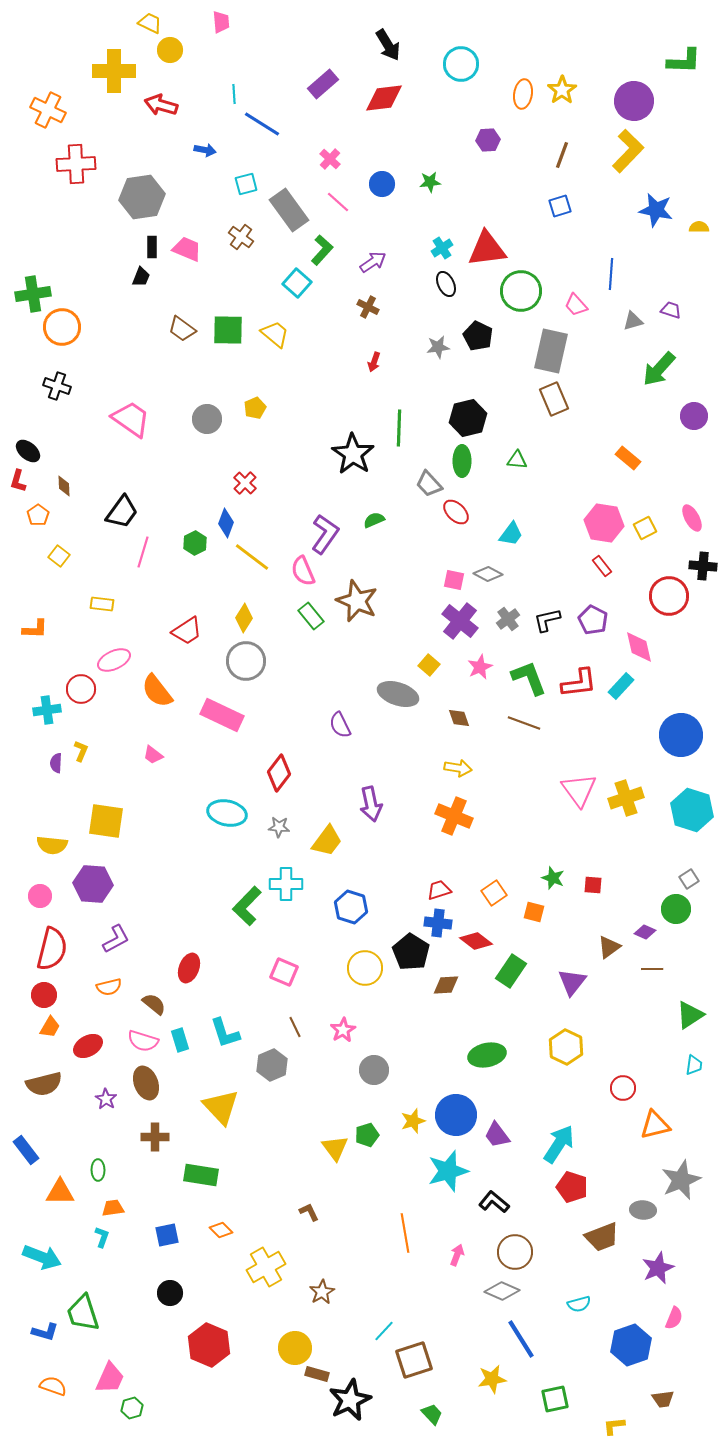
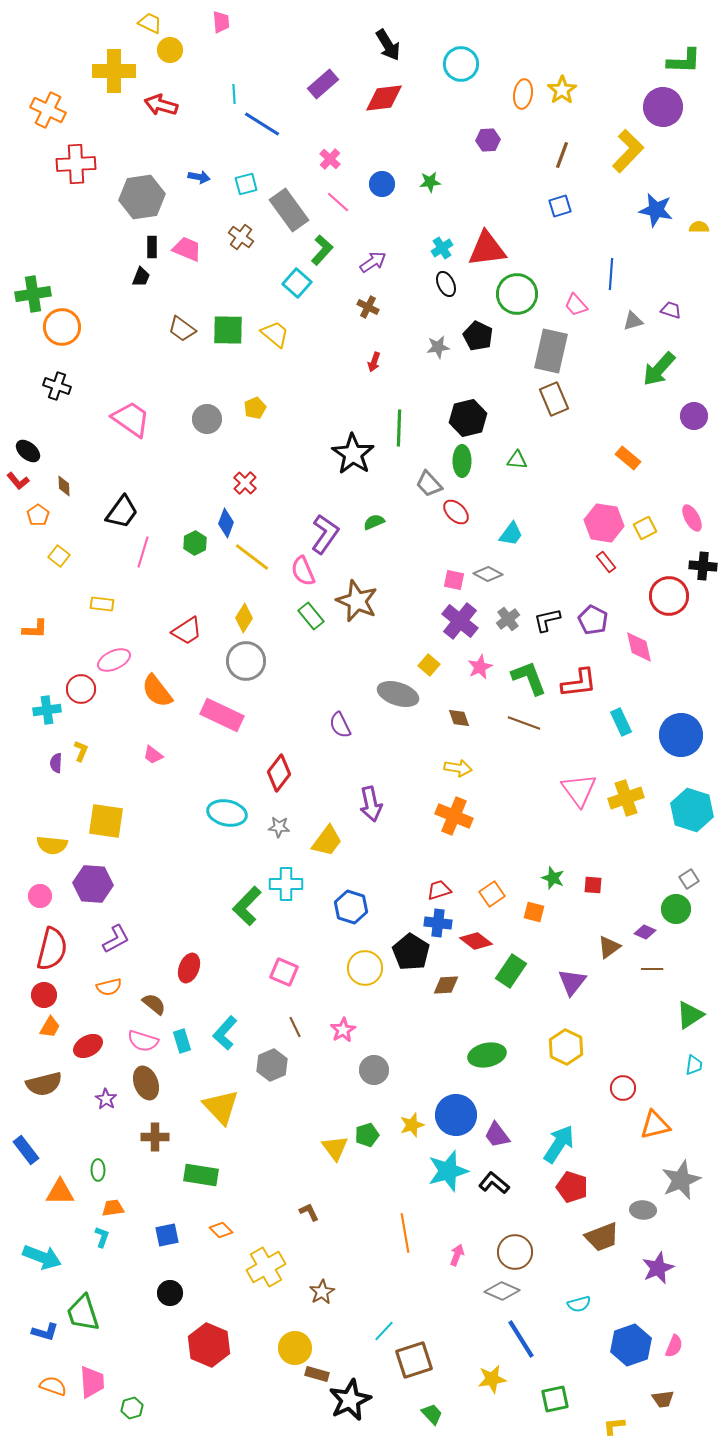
purple circle at (634, 101): moved 29 px right, 6 px down
blue arrow at (205, 150): moved 6 px left, 27 px down
green circle at (521, 291): moved 4 px left, 3 px down
red L-shape at (18, 481): rotated 55 degrees counterclockwise
green semicircle at (374, 520): moved 2 px down
red rectangle at (602, 566): moved 4 px right, 4 px up
cyan rectangle at (621, 686): moved 36 px down; rotated 68 degrees counterclockwise
orange square at (494, 893): moved 2 px left, 1 px down
cyan L-shape at (225, 1033): rotated 60 degrees clockwise
cyan rectangle at (180, 1040): moved 2 px right, 1 px down
yellow star at (413, 1121): moved 1 px left, 4 px down
black L-shape at (494, 1202): moved 19 px up
pink semicircle at (674, 1318): moved 28 px down
pink trapezoid at (110, 1378): moved 18 px left, 4 px down; rotated 28 degrees counterclockwise
